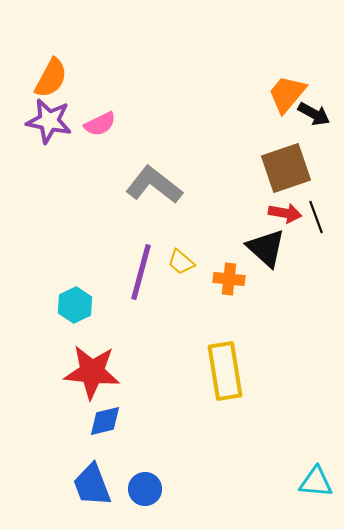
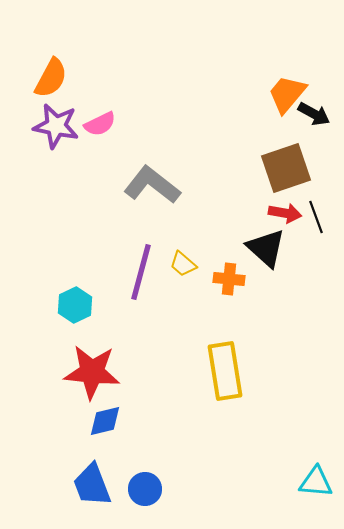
purple star: moved 7 px right, 5 px down
gray L-shape: moved 2 px left
yellow trapezoid: moved 2 px right, 2 px down
